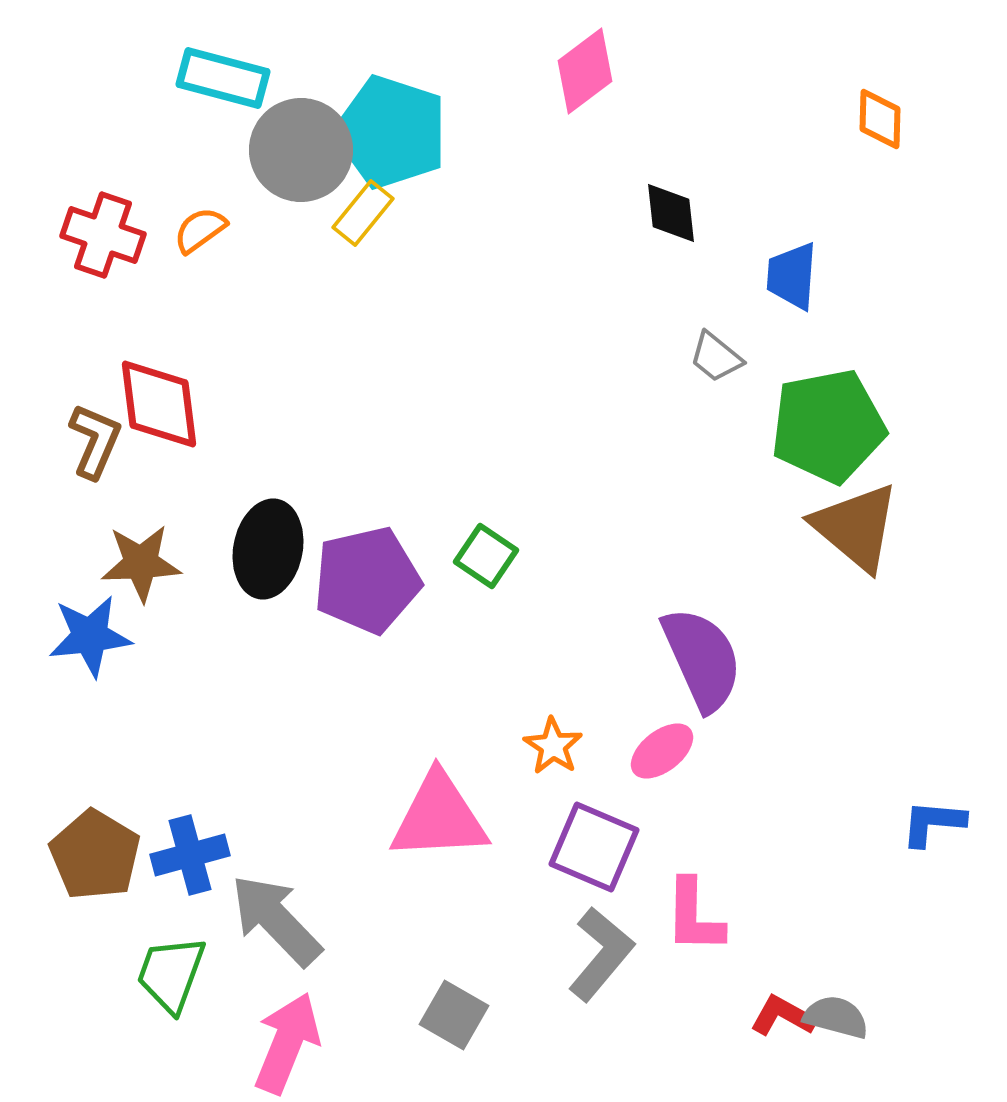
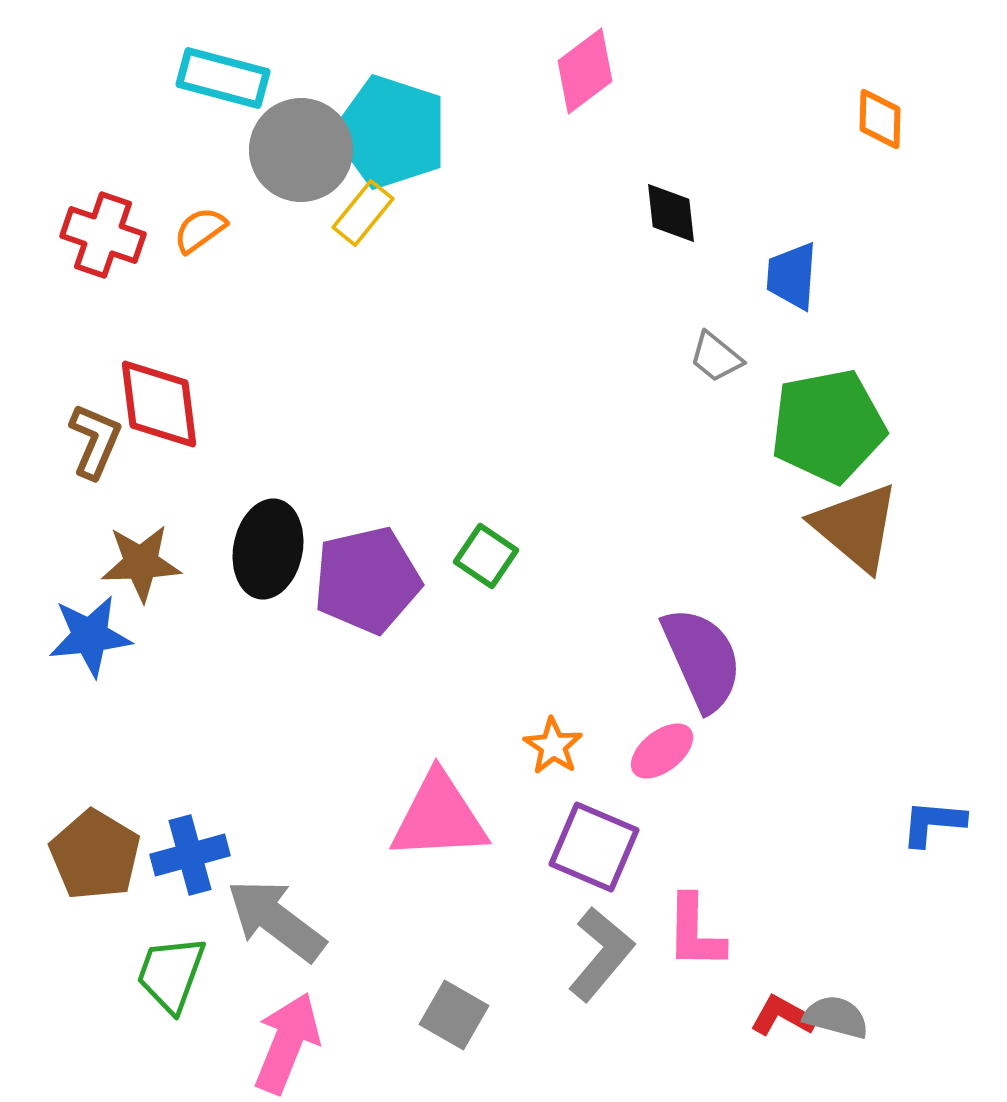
pink L-shape: moved 1 px right, 16 px down
gray arrow: rotated 9 degrees counterclockwise
